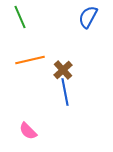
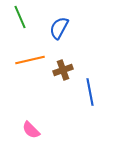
blue semicircle: moved 29 px left, 11 px down
brown cross: rotated 24 degrees clockwise
blue line: moved 25 px right
pink semicircle: moved 3 px right, 1 px up
